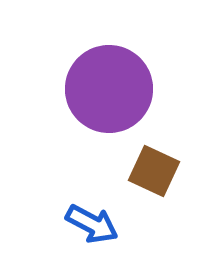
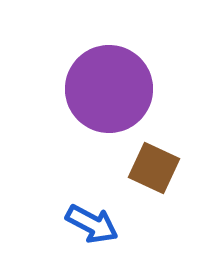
brown square: moved 3 px up
